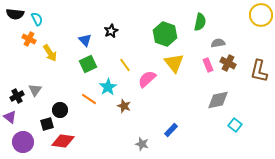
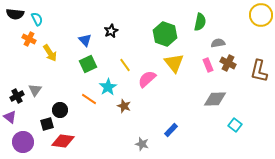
gray diamond: moved 3 px left, 1 px up; rotated 10 degrees clockwise
